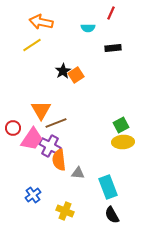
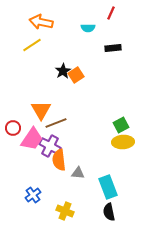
black semicircle: moved 3 px left, 3 px up; rotated 18 degrees clockwise
